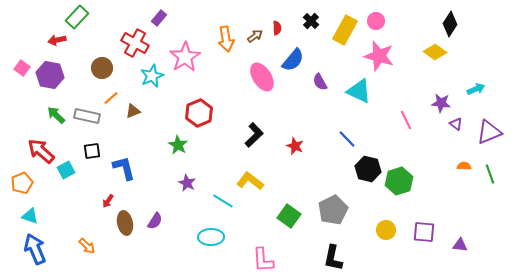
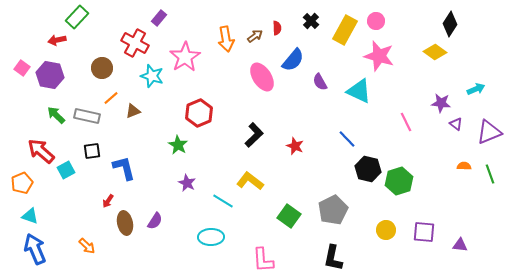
cyan star at (152, 76): rotated 30 degrees counterclockwise
pink line at (406, 120): moved 2 px down
